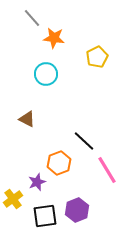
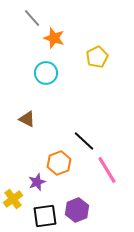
orange star: rotated 10 degrees clockwise
cyan circle: moved 1 px up
